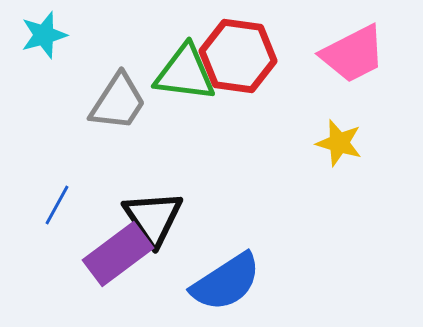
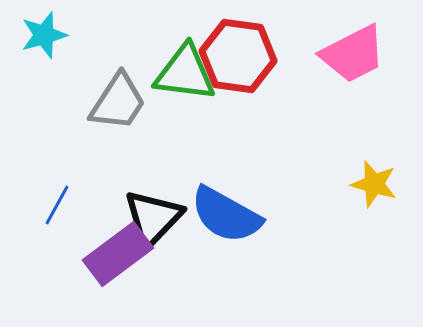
yellow star: moved 35 px right, 41 px down
black triangle: rotated 18 degrees clockwise
blue semicircle: moved 67 px up; rotated 62 degrees clockwise
